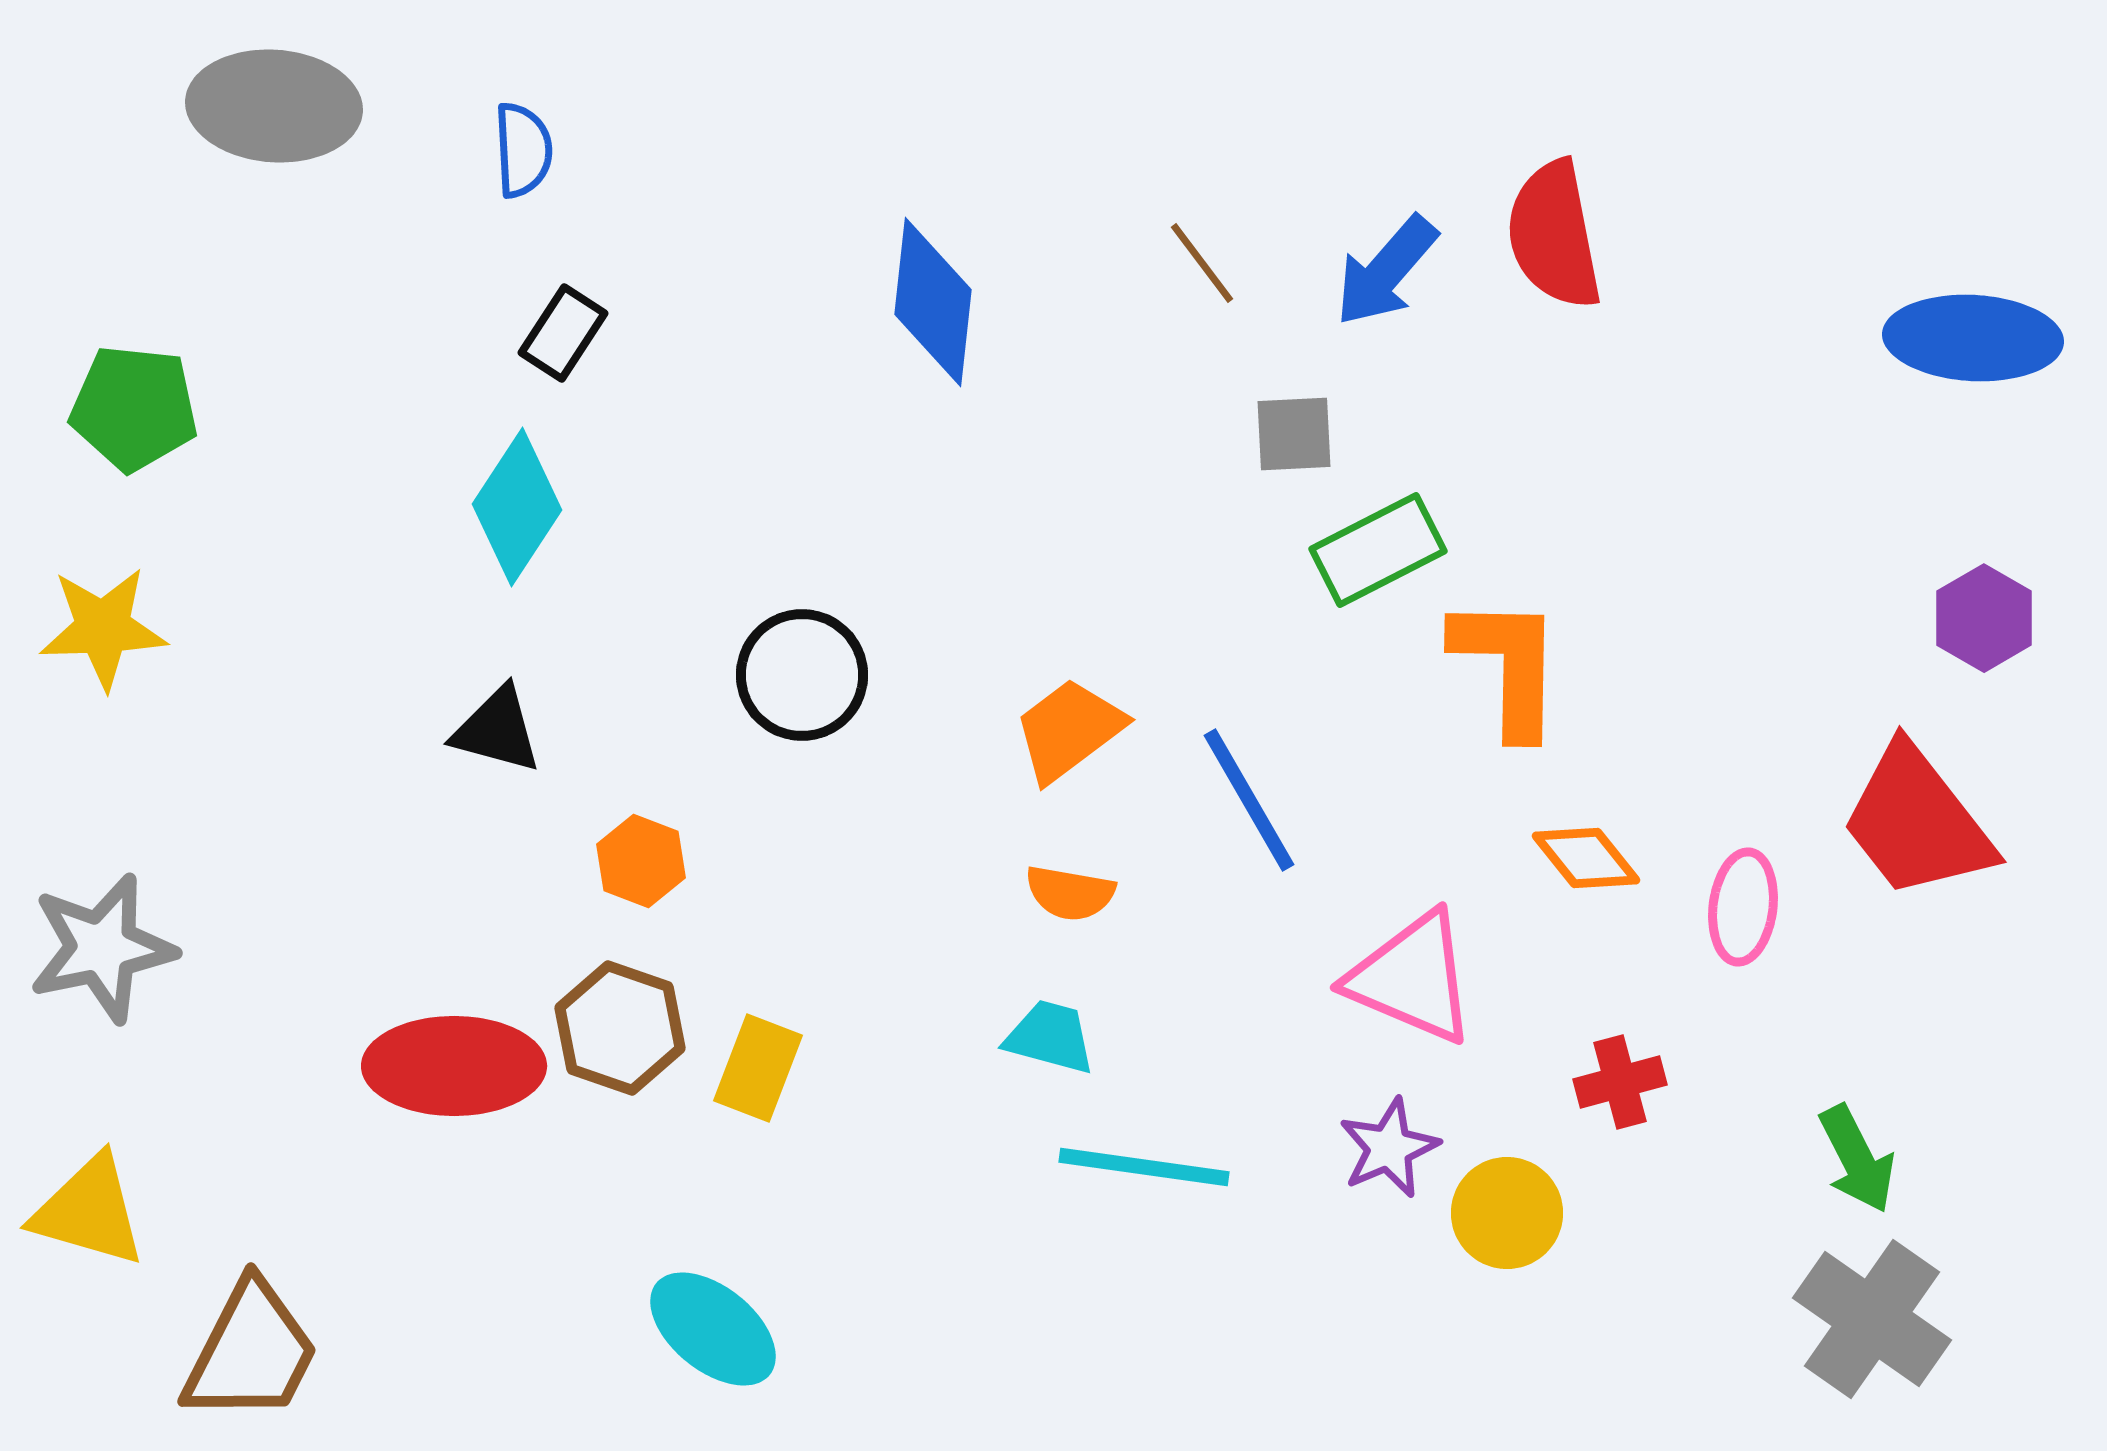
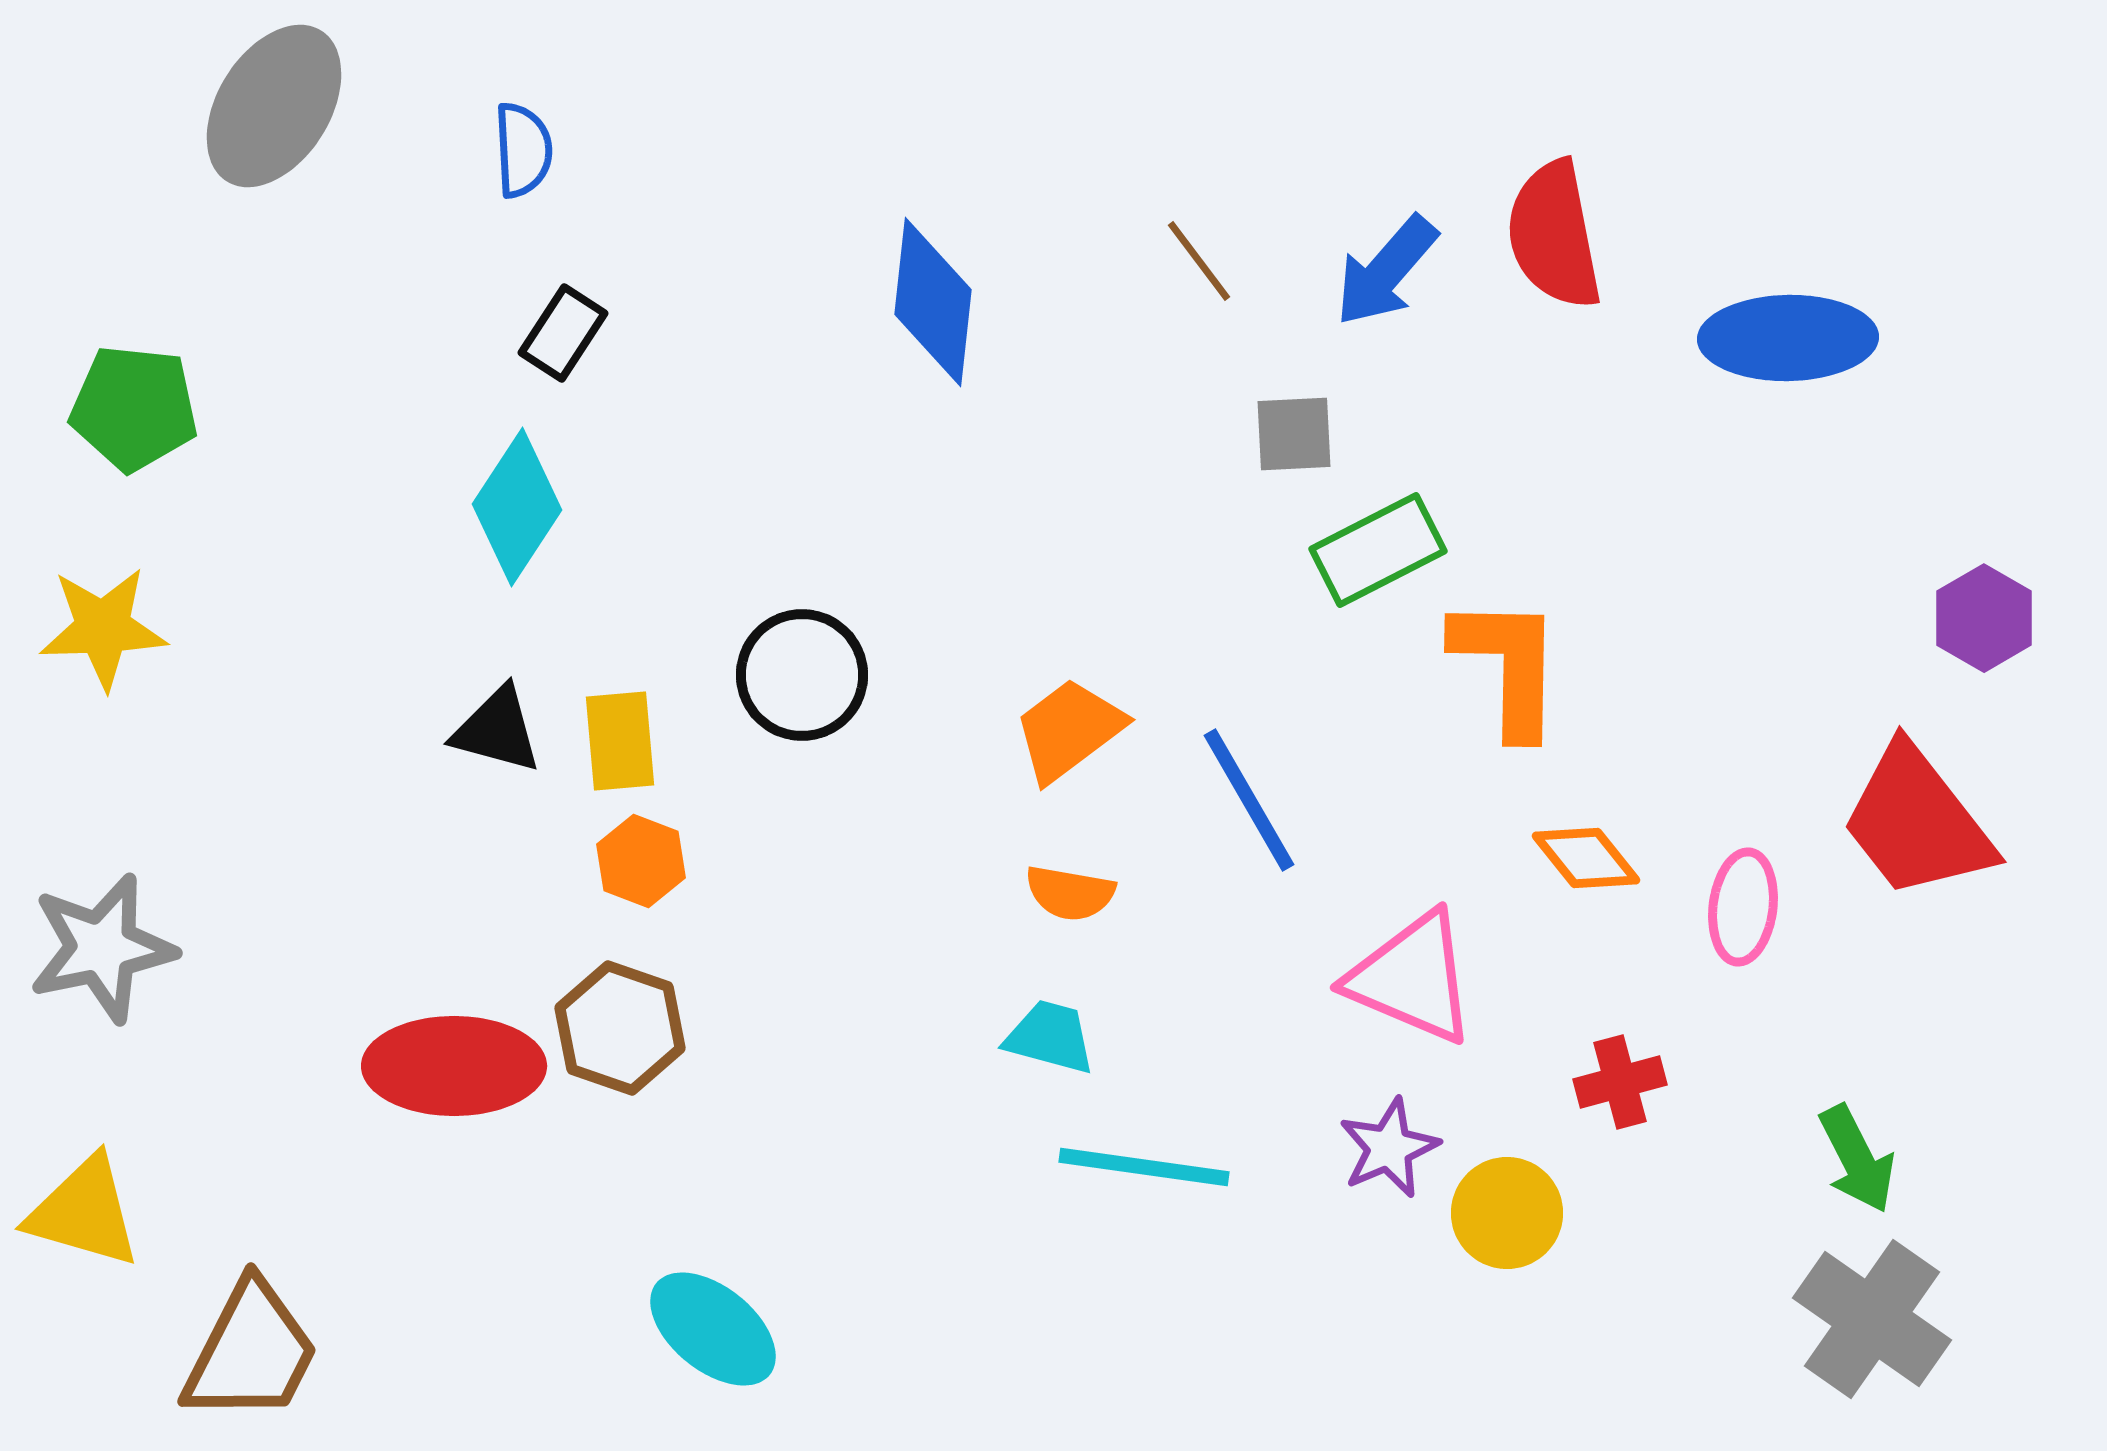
gray ellipse: rotated 62 degrees counterclockwise
brown line: moved 3 px left, 2 px up
blue ellipse: moved 185 px left; rotated 4 degrees counterclockwise
yellow rectangle: moved 138 px left, 327 px up; rotated 26 degrees counterclockwise
yellow triangle: moved 5 px left, 1 px down
